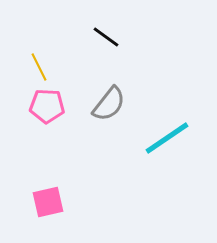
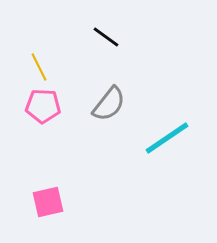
pink pentagon: moved 4 px left
